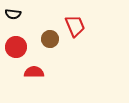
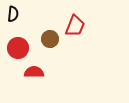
black semicircle: rotated 91 degrees counterclockwise
red trapezoid: rotated 45 degrees clockwise
red circle: moved 2 px right, 1 px down
